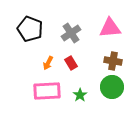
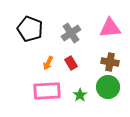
brown cross: moved 3 px left, 1 px down
green circle: moved 4 px left
